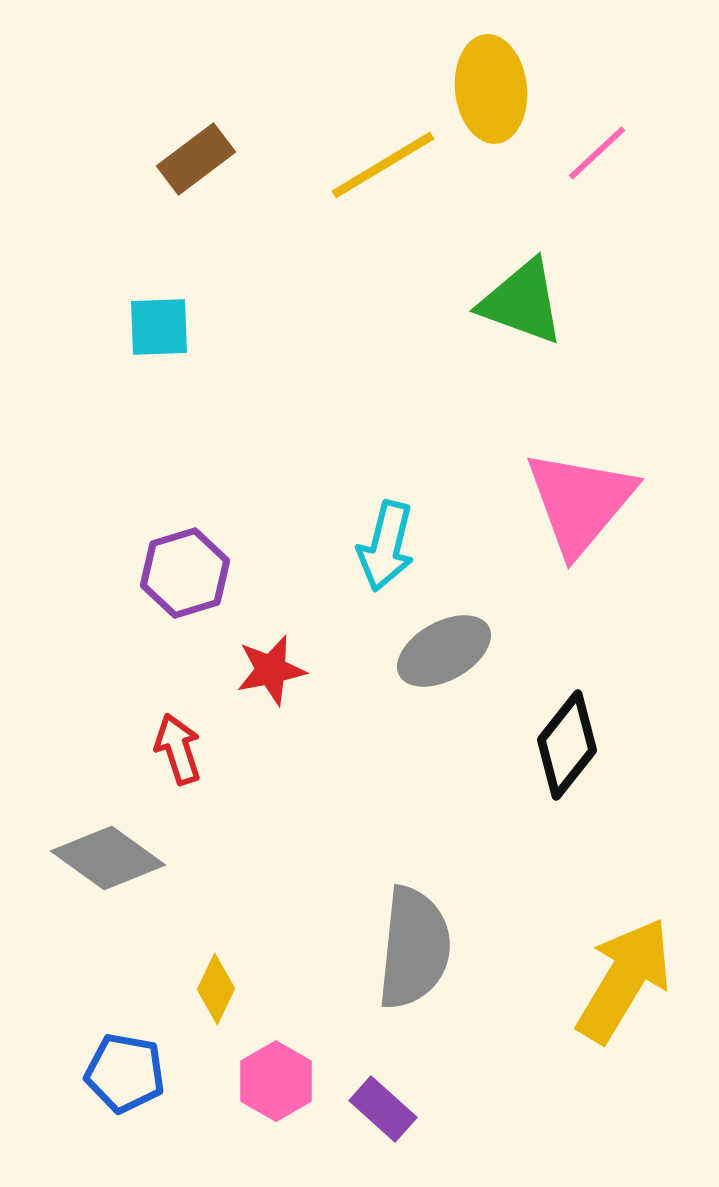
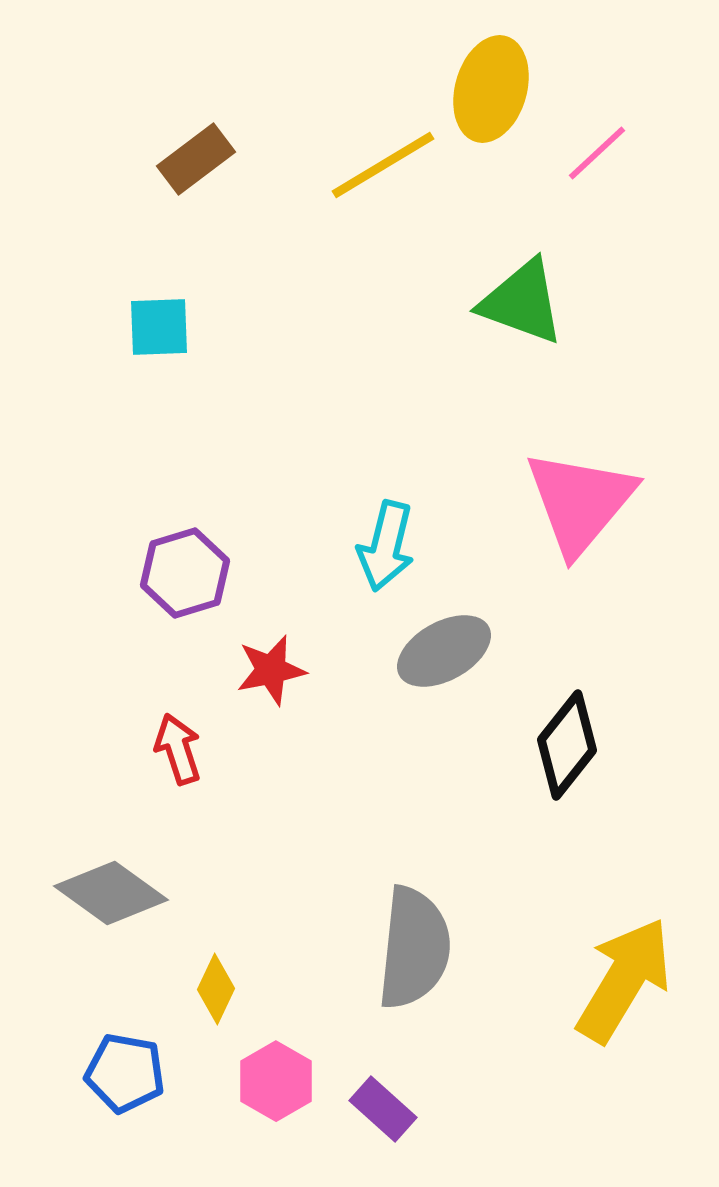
yellow ellipse: rotated 22 degrees clockwise
gray diamond: moved 3 px right, 35 px down
